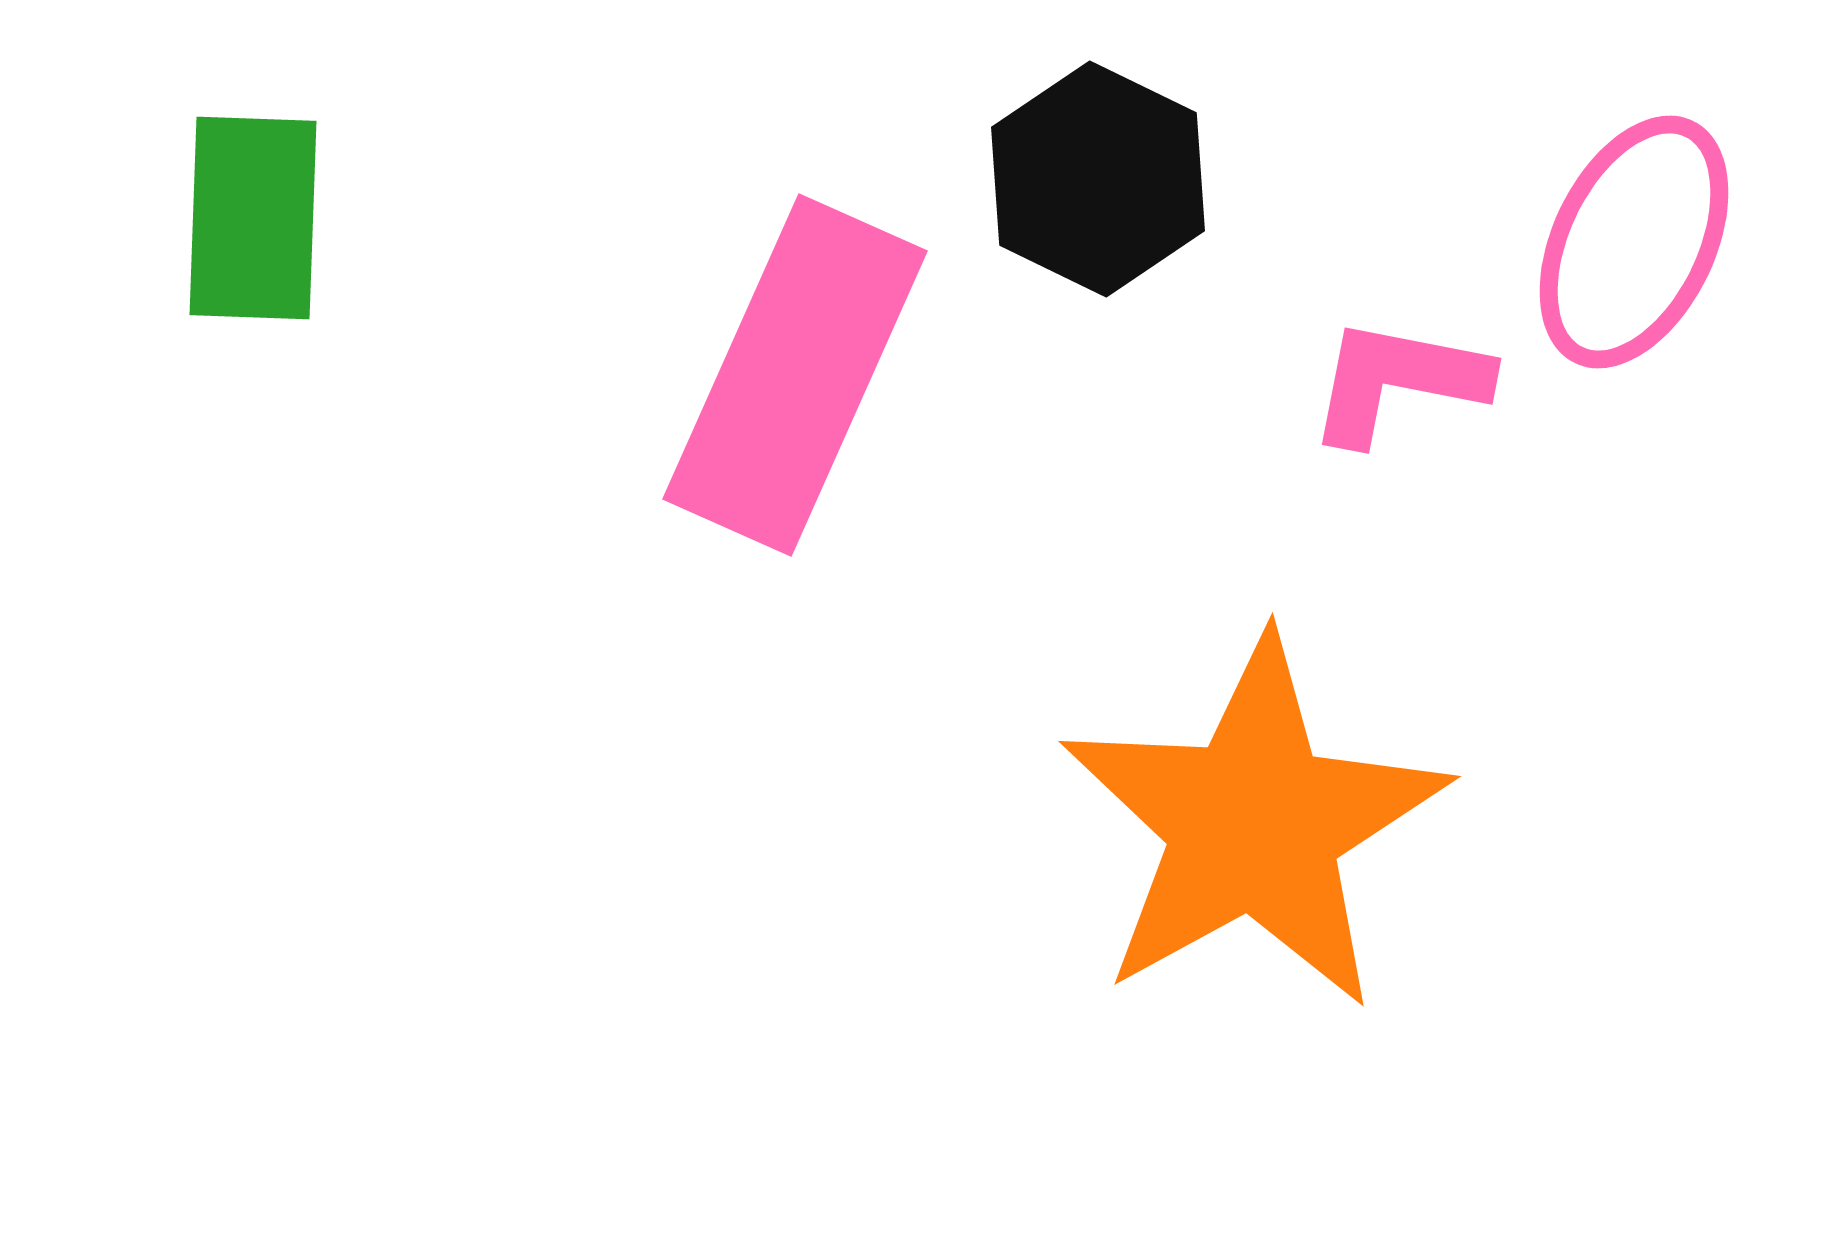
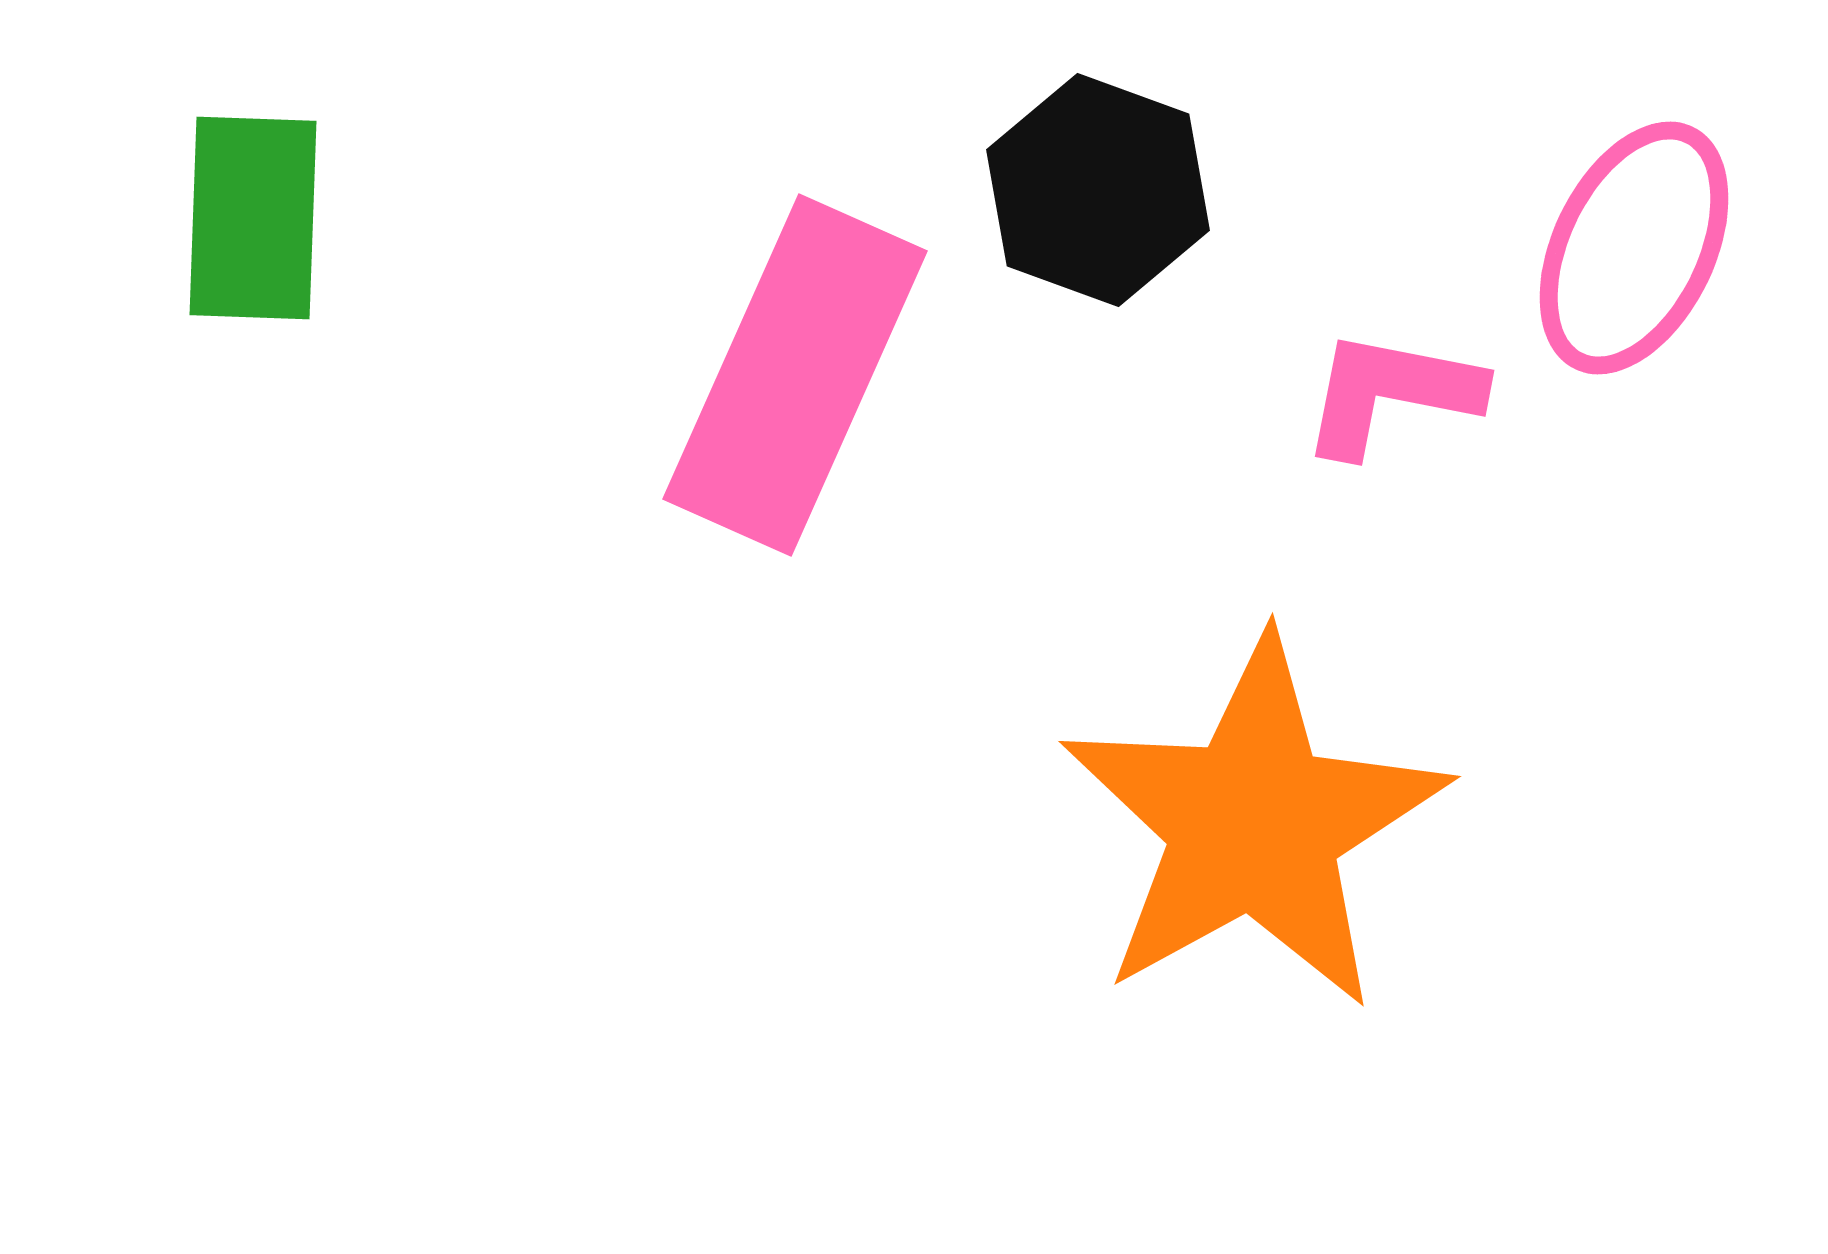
black hexagon: moved 11 px down; rotated 6 degrees counterclockwise
pink ellipse: moved 6 px down
pink L-shape: moved 7 px left, 12 px down
